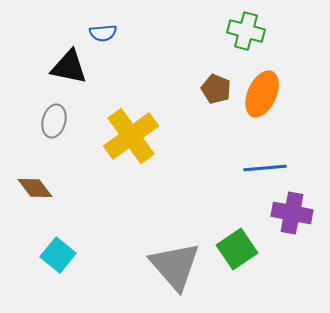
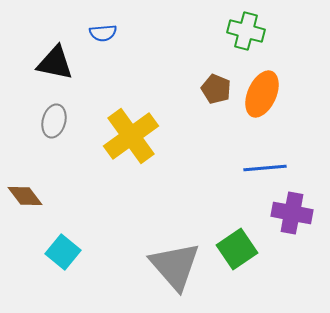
black triangle: moved 14 px left, 4 px up
brown diamond: moved 10 px left, 8 px down
cyan square: moved 5 px right, 3 px up
